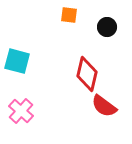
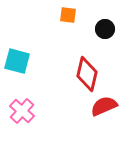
orange square: moved 1 px left
black circle: moved 2 px left, 2 px down
red semicircle: rotated 120 degrees clockwise
pink cross: moved 1 px right
